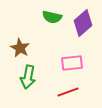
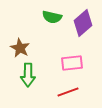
green arrow: moved 2 px up; rotated 10 degrees counterclockwise
